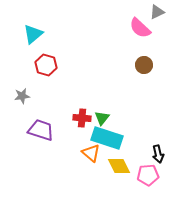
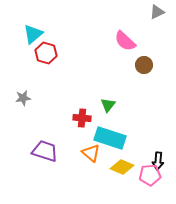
pink semicircle: moved 15 px left, 13 px down
red hexagon: moved 12 px up
gray star: moved 1 px right, 2 px down
green triangle: moved 6 px right, 13 px up
purple trapezoid: moved 4 px right, 21 px down
cyan rectangle: moved 3 px right
black arrow: moved 7 px down; rotated 18 degrees clockwise
yellow diamond: moved 3 px right, 1 px down; rotated 40 degrees counterclockwise
pink pentagon: moved 2 px right
